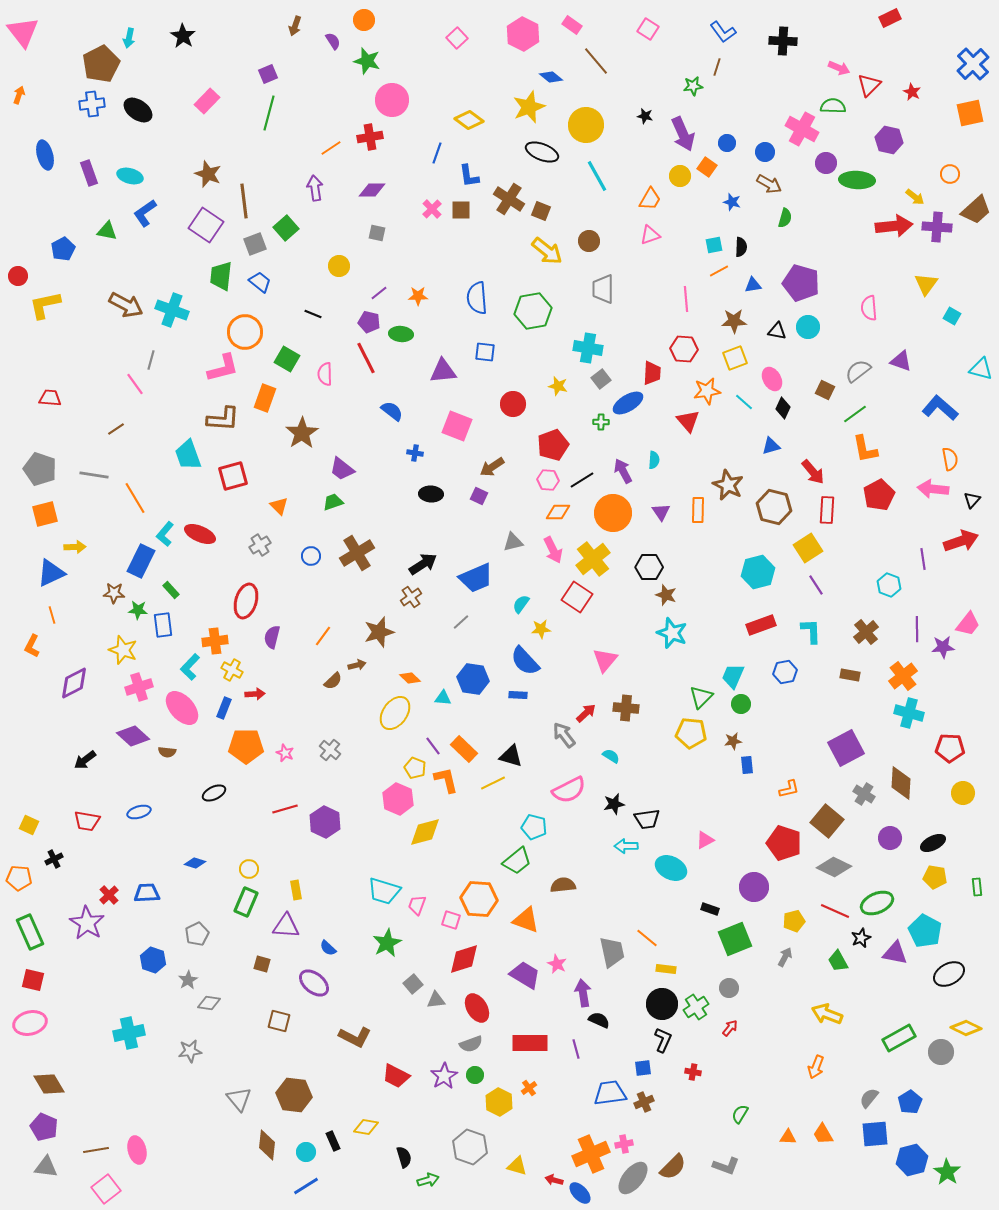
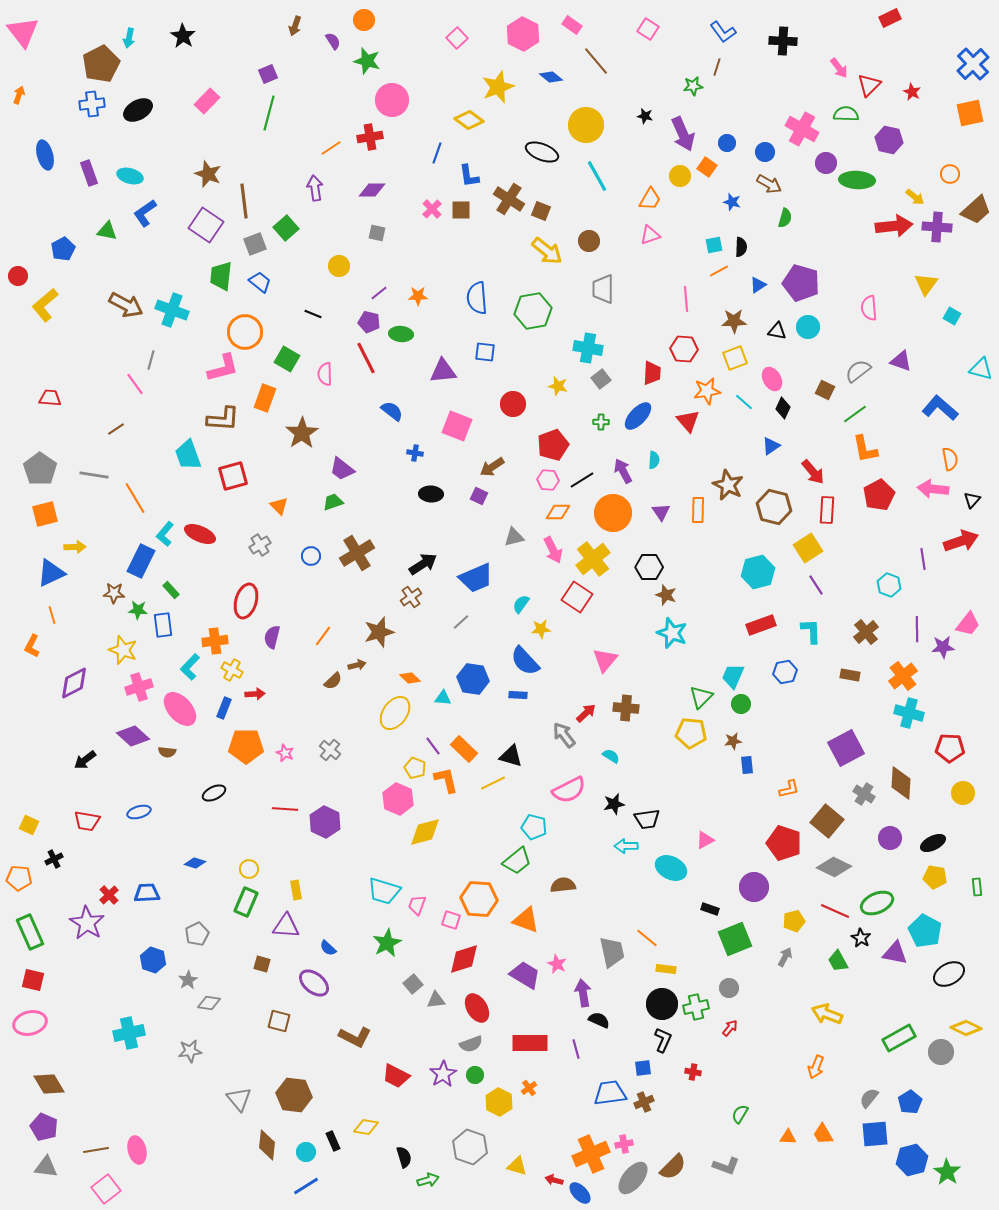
pink arrow at (839, 68): rotated 30 degrees clockwise
green semicircle at (833, 106): moved 13 px right, 8 px down
yellow star at (529, 107): moved 31 px left, 20 px up
black ellipse at (138, 110): rotated 64 degrees counterclockwise
blue triangle at (753, 285): moved 5 px right; rotated 24 degrees counterclockwise
yellow L-shape at (45, 305): rotated 28 degrees counterclockwise
blue ellipse at (628, 403): moved 10 px right, 13 px down; rotated 16 degrees counterclockwise
blue triangle at (771, 446): rotated 18 degrees counterclockwise
gray pentagon at (40, 469): rotated 16 degrees clockwise
gray triangle at (513, 542): moved 1 px right, 5 px up
pink ellipse at (182, 708): moved 2 px left, 1 px down
red line at (285, 809): rotated 20 degrees clockwise
black star at (861, 938): rotated 18 degrees counterclockwise
green cross at (696, 1007): rotated 20 degrees clockwise
purple star at (444, 1076): moved 1 px left, 2 px up
